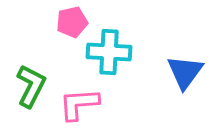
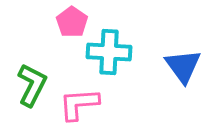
pink pentagon: rotated 24 degrees counterclockwise
blue triangle: moved 2 px left, 6 px up; rotated 12 degrees counterclockwise
green L-shape: moved 1 px right, 1 px up
